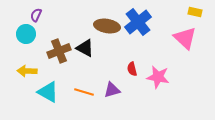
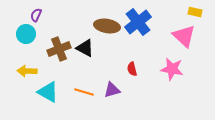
pink triangle: moved 1 px left, 2 px up
brown cross: moved 2 px up
pink star: moved 14 px right, 8 px up
